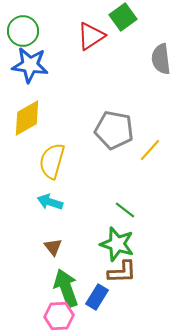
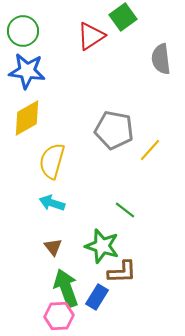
blue star: moved 3 px left, 6 px down
cyan arrow: moved 2 px right, 1 px down
green star: moved 15 px left, 2 px down
